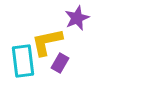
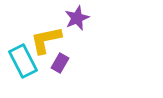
yellow L-shape: moved 1 px left, 2 px up
cyan rectangle: rotated 20 degrees counterclockwise
